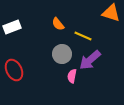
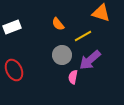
orange triangle: moved 10 px left
yellow line: rotated 54 degrees counterclockwise
gray circle: moved 1 px down
pink semicircle: moved 1 px right, 1 px down
